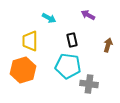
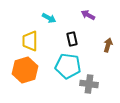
black rectangle: moved 1 px up
orange hexagon: moved 2 px right
